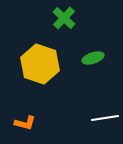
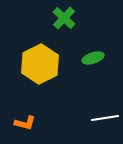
yellow hexagon: rotated 15 degrees clockwise
